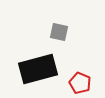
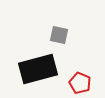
gray square: moved 3 px down
